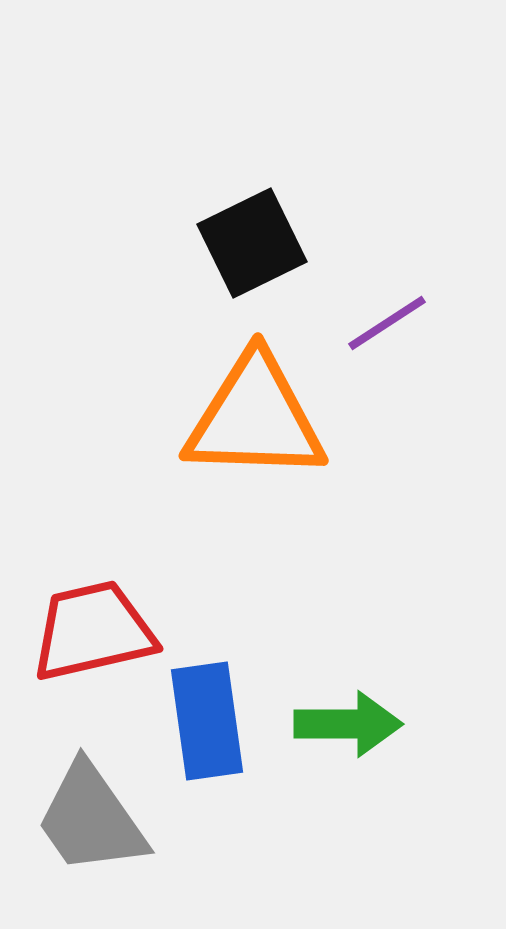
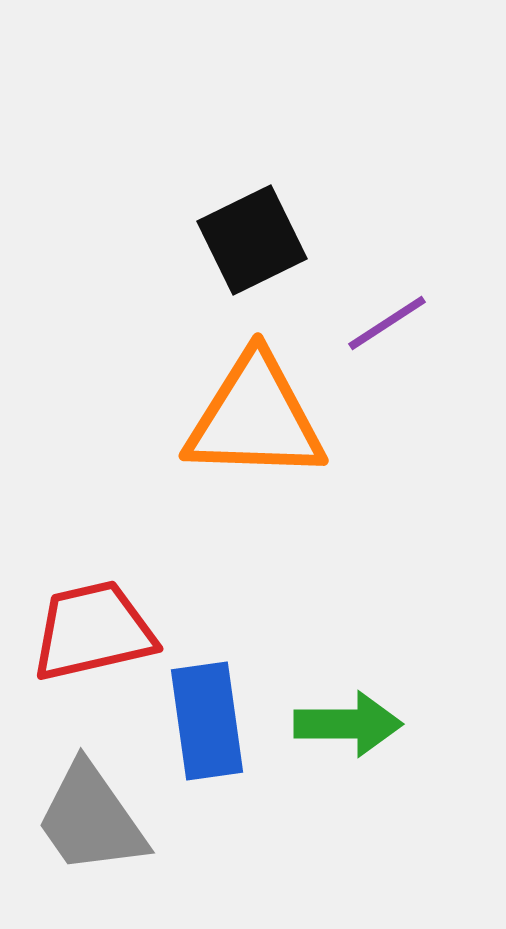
black square: moved 3 px up
